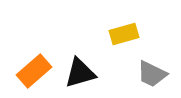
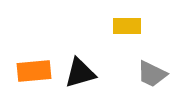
yellow rectangle: moved 3 px right, 8 px up; rotated 16 degrees clockwise
orange rectangle: rotated 36 degrees clockwise
